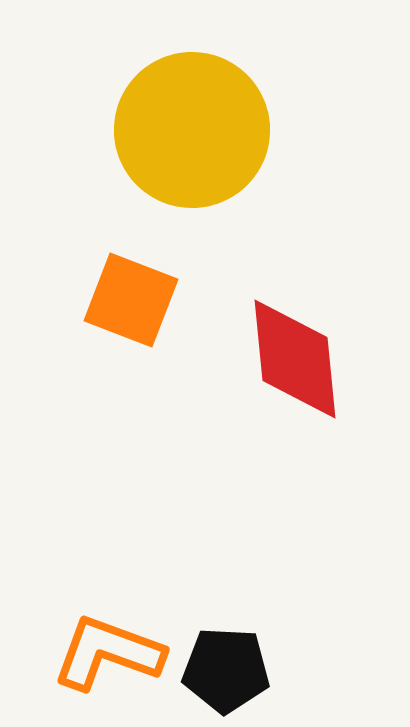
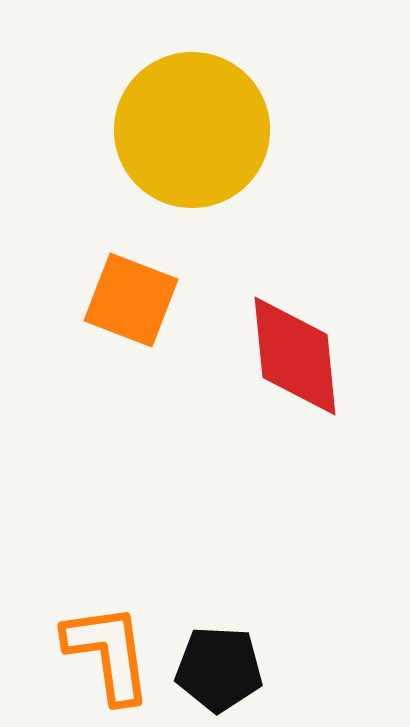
red diamond: moved 3 px up
orange L-shape: rotated 62 degrees clockwise
black pentagon: moved 7 px left, 1 px up
